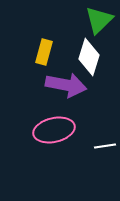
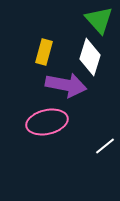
green triangle: rotated 28 degrees counterclockwise
white diamond: moved 1 px right
pink ellipse: moved 7 px left, 8 px up
white line: rotated 30 degrees counterclockwise
